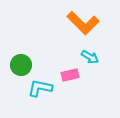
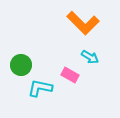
pink rectangle: rotated 42 degrees clockwise
